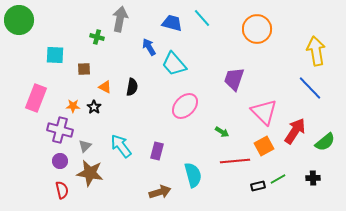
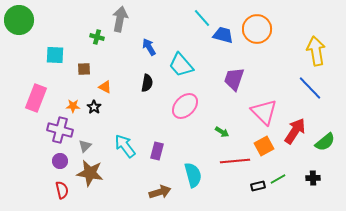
blue trapezoid: moved 51 px right, 12 px down
cyan trapezoid: moved 7 px right, 1 px down
black semicircle: moved 15 px right, 4 px up
cyan arrow: moved 4 px right
